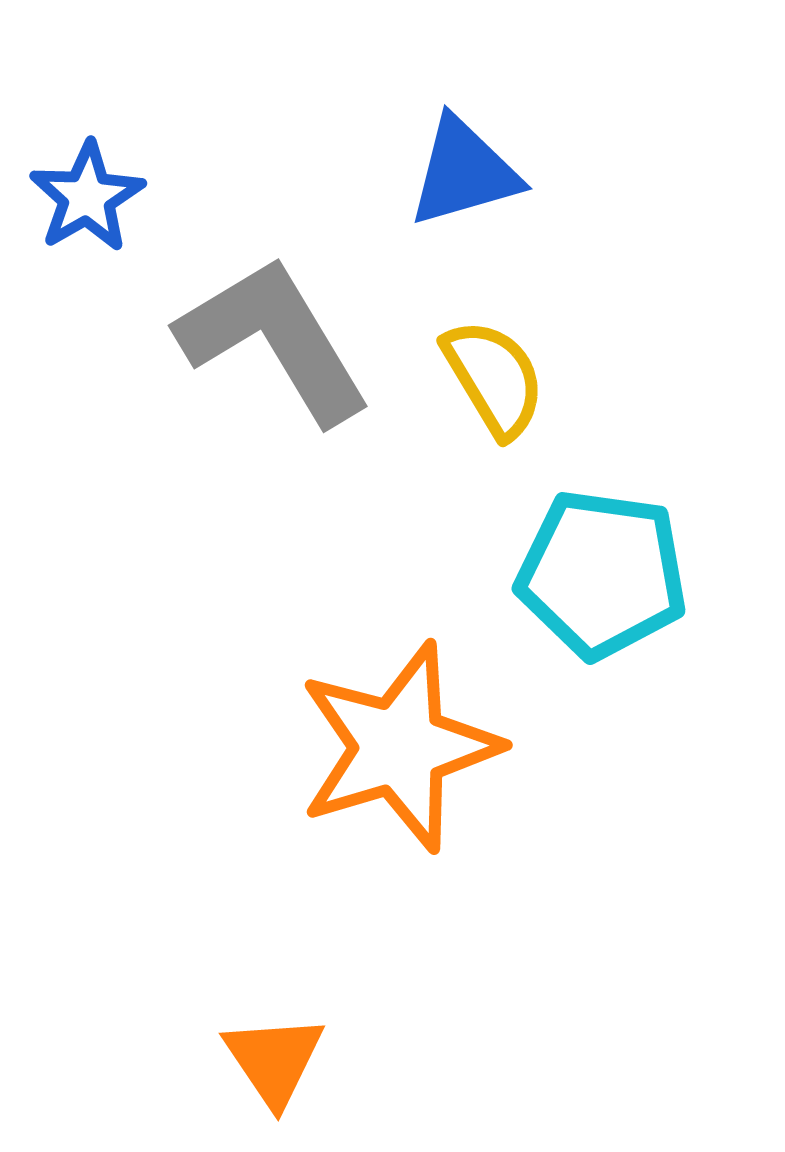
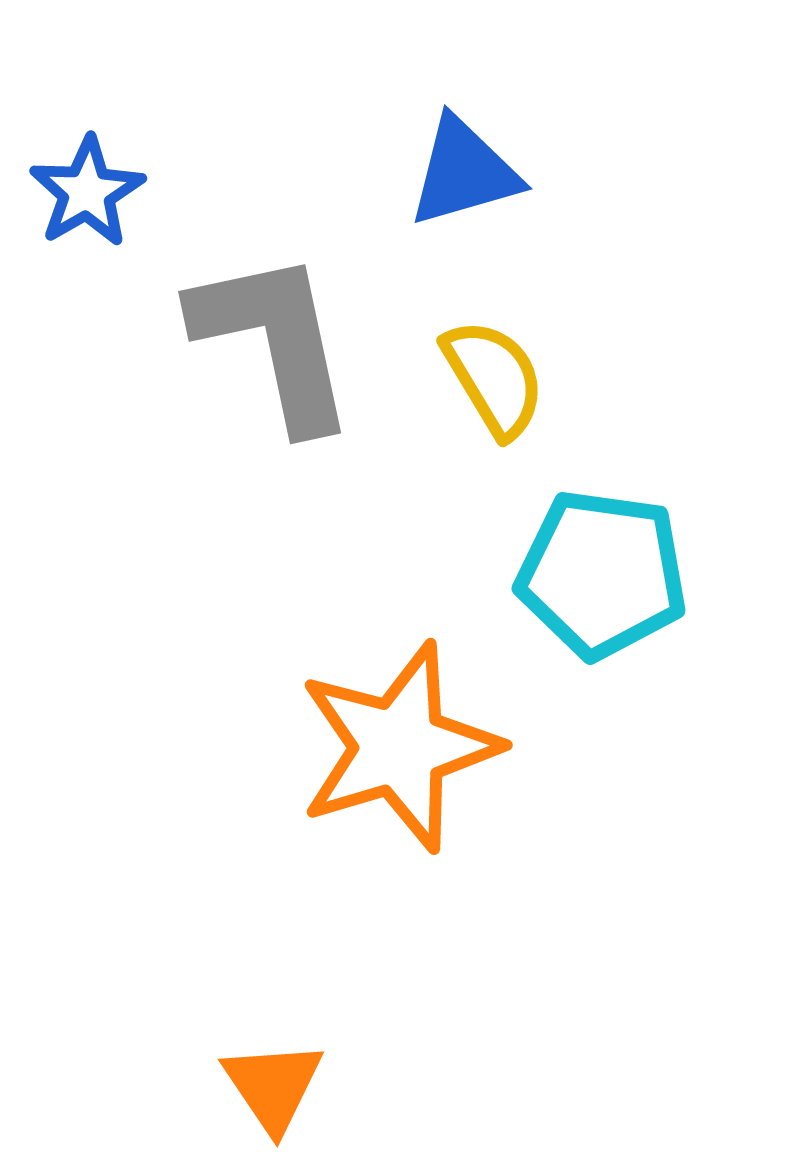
blue star: moved 5 px up
gray L-shape: rotated 19 degrees clockwise
orange triangle: moved 1 px left, 26 px down
